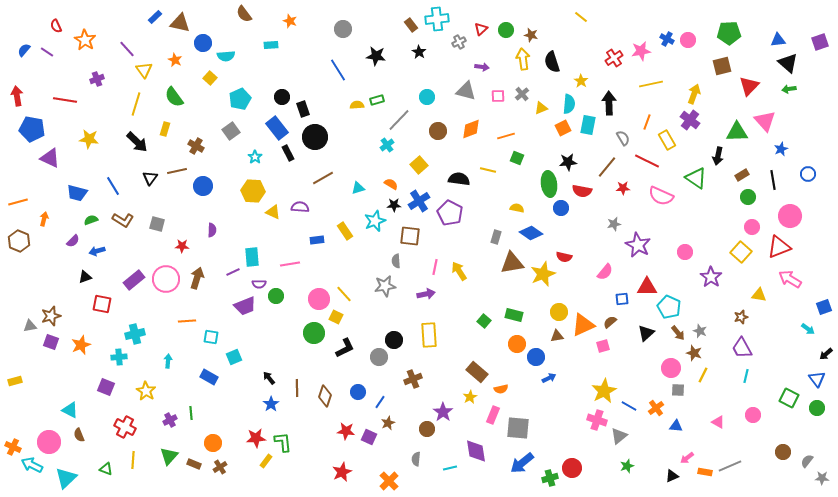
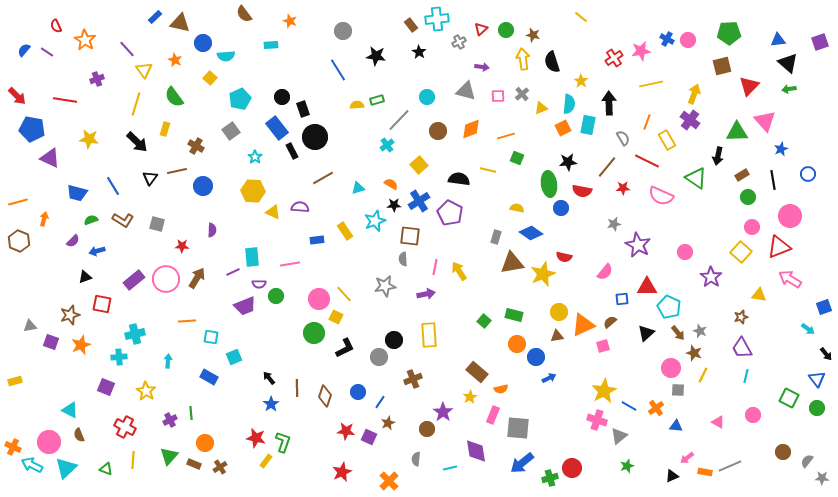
gray circle at (343, 29): moved 2 px down
brown star at (531, 35): moved 2 px right
red arrow at (17, 96): rotated 144 degrees clockwise
black rectangle at (288, 153): moved 4 px right, 2 px up
gray semicircle at (396, 261): moved 7 px right, 2 px up
brown arrow at (197, 278): rotated 15 degrees clockwise
brown star at (51, 316): moved 19 px right, 1 px up
black arrow at (826, 354): rotated 88 degrees counterclockwise
red star at (256, 438): rotated 18 degrees clockwise
green L-shape at (283, 442): rotated 25 degrees clockwise
orange circle at (213, 443): moved 8 px left
cyan triangle at (66, 478): moved 10 px up
